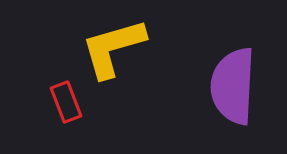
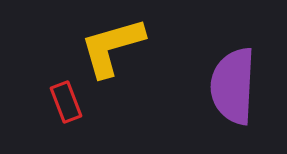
yellow L-shape: moved 1 px left, 1 px up
